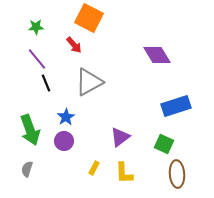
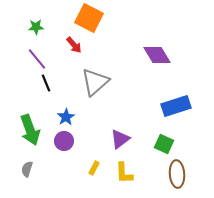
gray triangle: moved 6 px right; rotated 12 degrees counterclockwise
purple triangle: moved 2 px down
